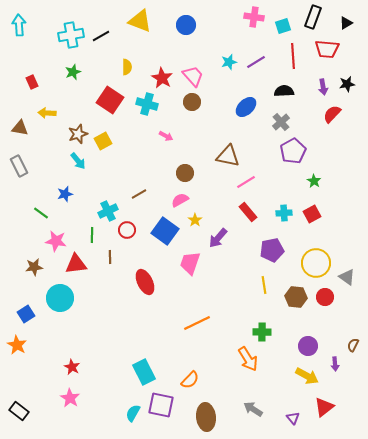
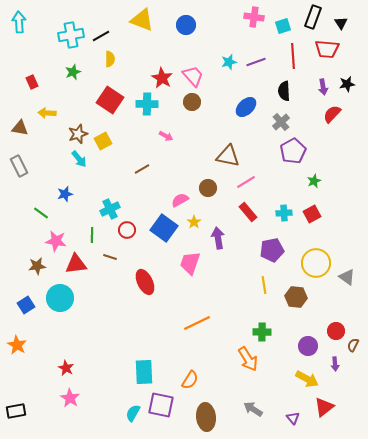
yellow triangle at (140, 21): moved 2 px right, 1 px up
black triangle at (346, 23): moved 5 px left; rotated 32 degrees counterclockwise
cyan arrow at (19, 25): moved 3 px up
purple line at (256, 62): rotated 12 degrees clockwise
yellow semicircle at (127, 67): moved 17 px left, 8 px up
black semicircle at (284, 91): rotated 90 degrees counterclockwise
cyan cross at (147, 104): rotated 15 degrees counterclockwise
cyan arrow at (78, 161): moved 1 px right, 2 px up
brown circle at (185, 173): moved 23 px right, 15 px down
green star at (314, 181): rotated 16 degrees clockwise
brown line at (139, 194): moved 3 px right, 25 px up
cyan cross at (108, 211): moved 2 px right, 2 px up
yellow star at (195, 220): moved 1 px left, 2 px down
blue square at (165, 231): moved 1 px left, 3 px up
purple arrow at (218, 238): rotated 130 degrees clockwise
brown line at (110, 257): rotated 72 degrees counterclockwise
brown star at (34, 267): moved 3 px right, 1 px up
red circle at (325, 297): moved 11 px right, 34 px down
blue square at (26, 314): moved 9 px up
red star at (72, 367): moved 6 px left, 1 px down
cyan rectangle at (144, 372): rotated 25 degrees clockwise
yellow arrow at (307, 376): moved 3 px down
orange semicircle at (190, 380): rotated 12 degrees counterclockwise
black rectangle at (19, 411): moved 3 px left; rotated 48 degrees counterclockwise
